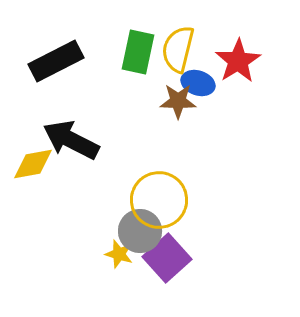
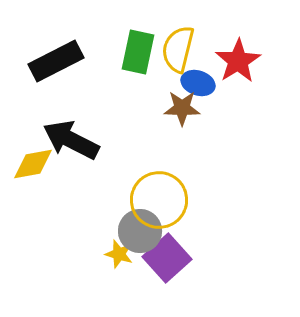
brown star: moved 4 px right, 7 px down
